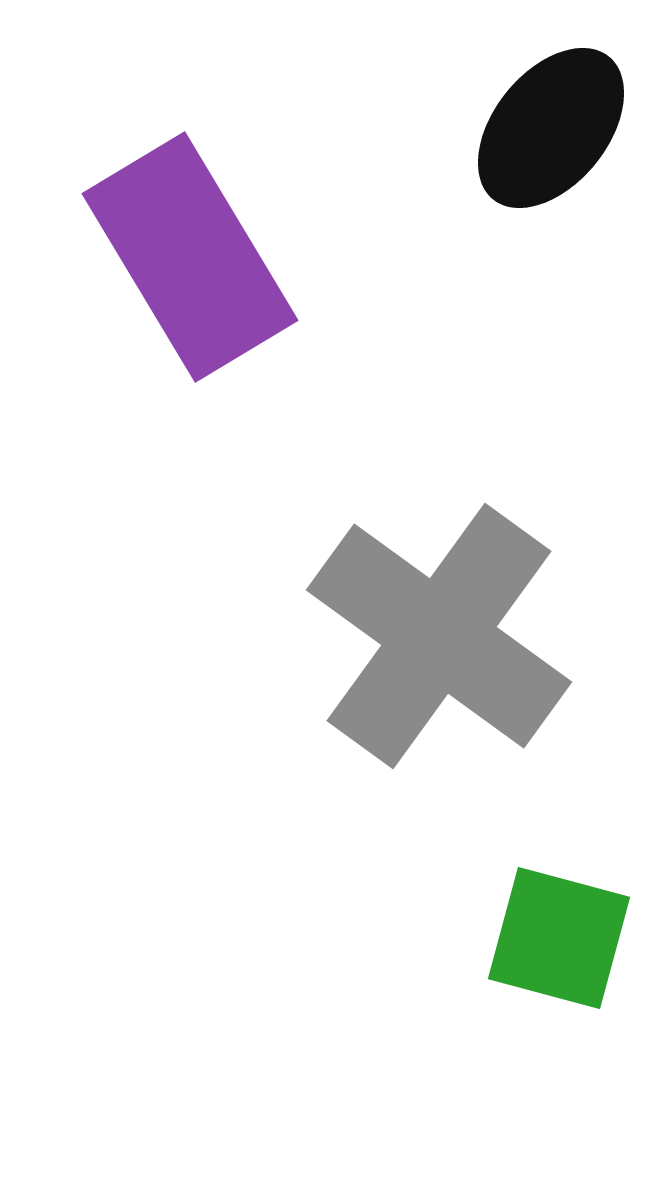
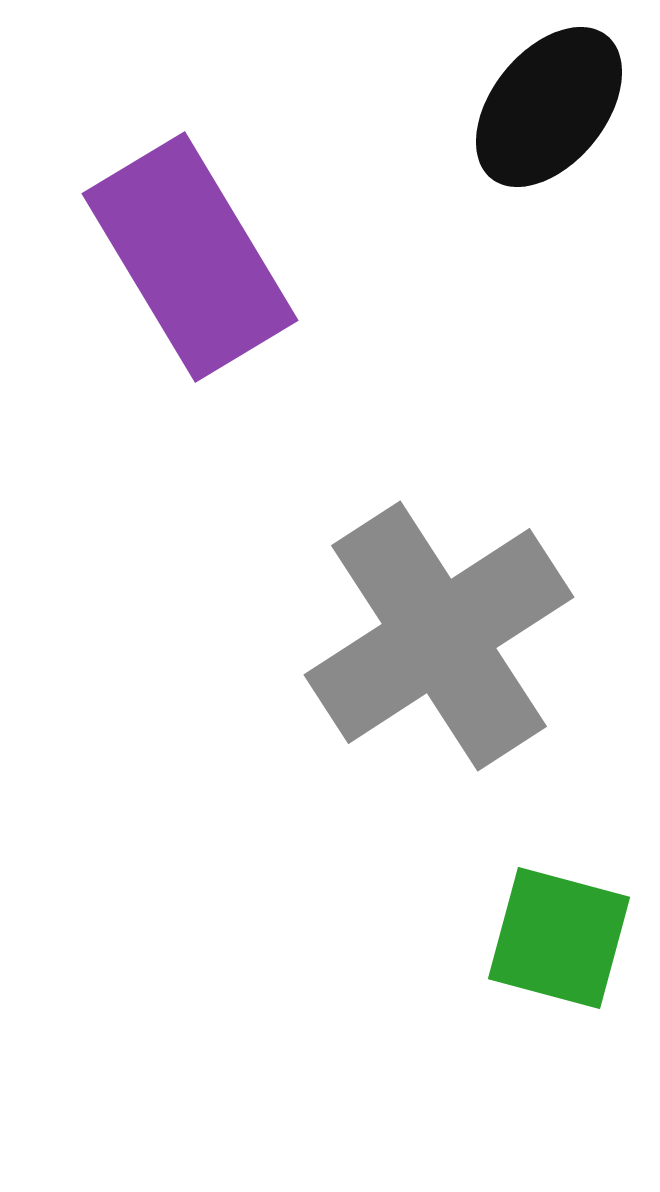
black ellipse: moved 2 px left, 21 px up
gray cross: rotated 21 degrees clockwise
